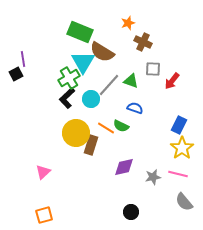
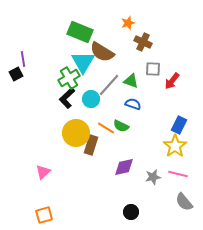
blue semicircle: moved 2 px left, 4 px up
yellow star: moved 7 px left, 2 px up
